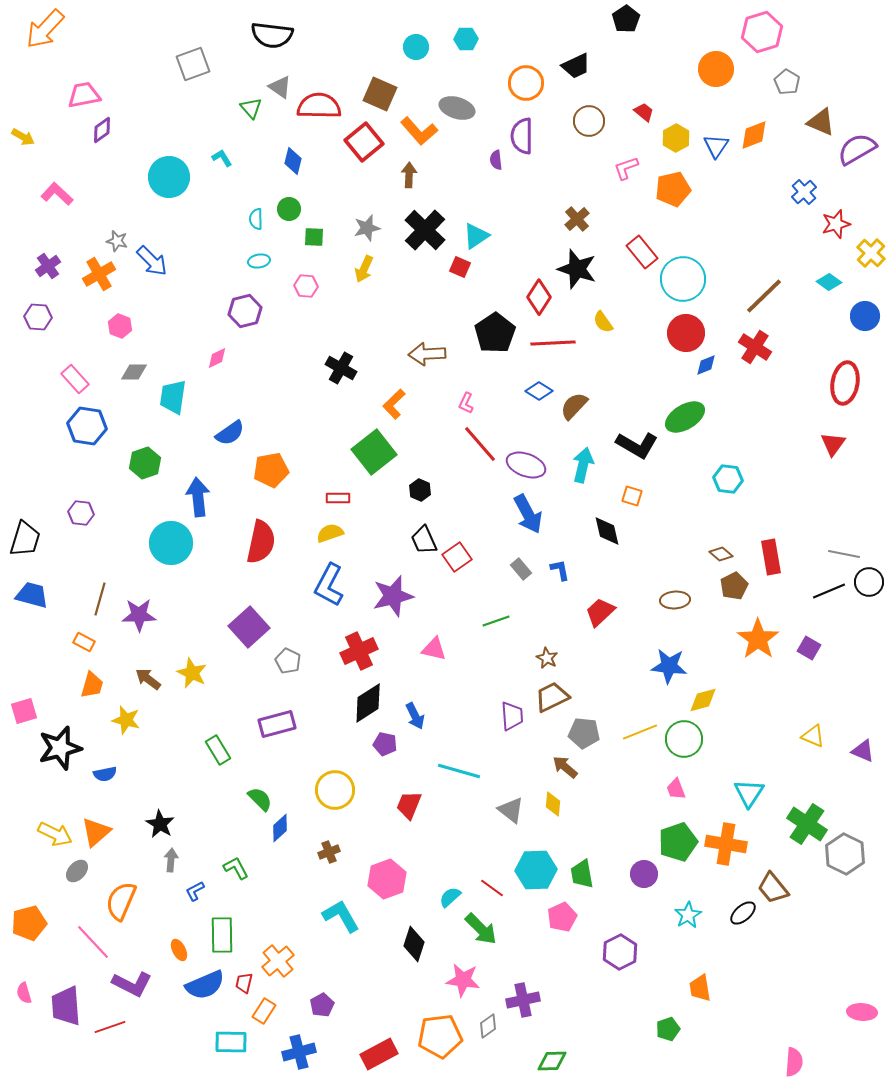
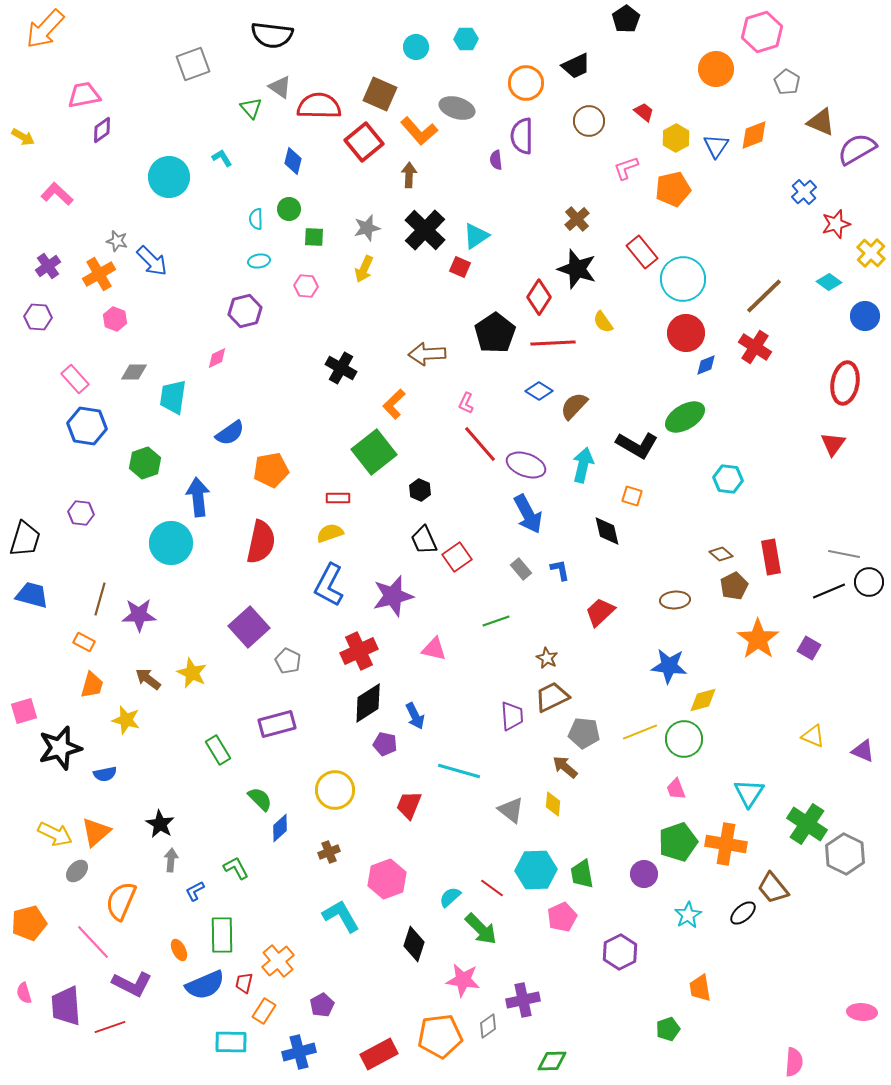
pink hexagon at (120, 326): moved 5 px left, 7 px up
